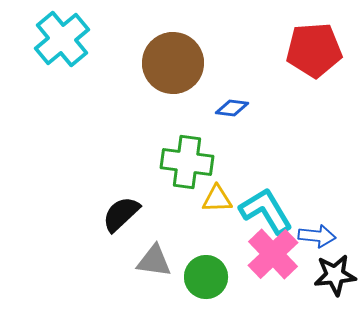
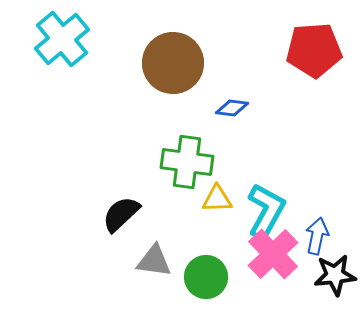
cyan L-shape: rotated 60 degrees clockwise
blue arrow: rotated 84 degrees counterclockwise
